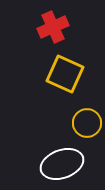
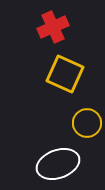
white ellipse: moved 4 px left
